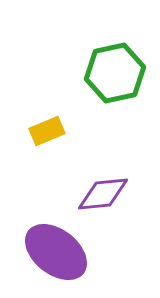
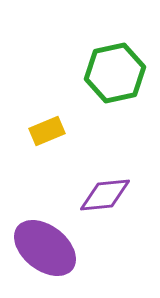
purple diamond: moved 2 px right, 1 px down
purple ellipse: moved 11 px left, 4 px up
